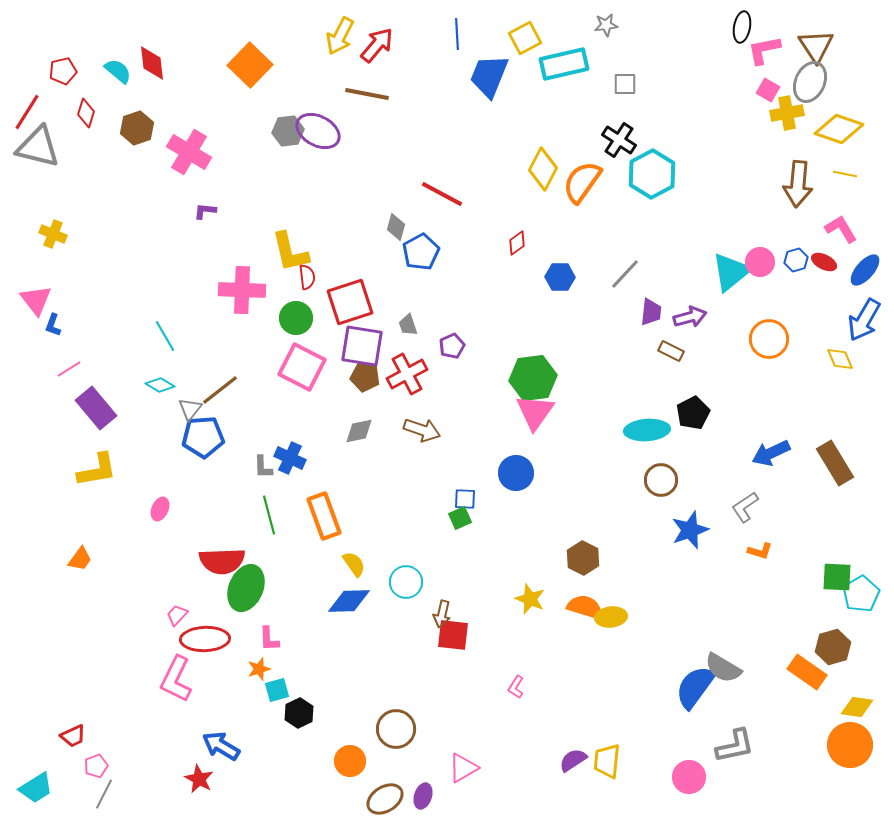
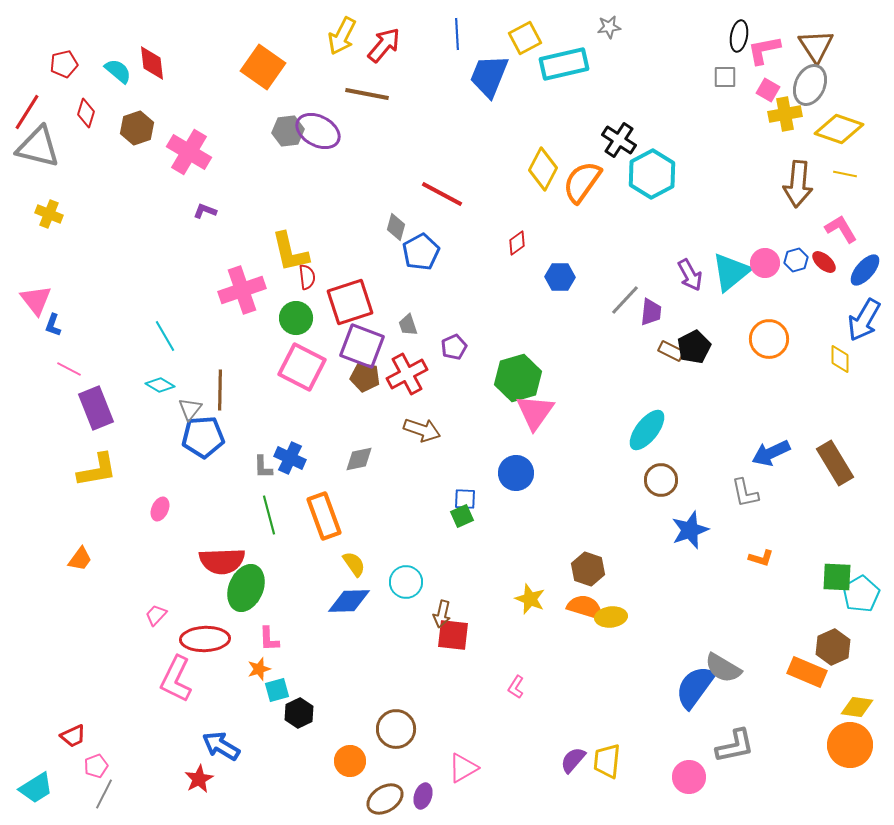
gray star at (606, 25): moved 3 px right, 2 px down
black ellipse at (742, 27): moved 3 px left, 9 px down
yellow arrow at (340, 36): moved 2 px right
red arrow at (377, 45): moved 7 px right
orange square at (250, 65): moved 13 px right, 2 px down; rotated 9 degrees counterclockwise
red pentagon at (63, 71): moved 1 px right, 7 px up
gray ellipse at (810, 82): moved 3 px down
gray square at (625, 84): moved 100 px right, 7 px up
yellow cross at (787, 113): moved 2 px left, 1 px down
purple L-shape at (205, 211): rotated 15 degrees clockwise
yellow cross at (53, 234): moved 4 px left, 20 px up
pink circle at (760, 262): moved 5 px right, 1 px down
red ellipse at (824, 262): rotated 15 degrees clockwise
gray line at (625, 274): moved 26 px down
pink cross at (242, 290): rotated 21 degrees counterclockwise
purple arrow at (690, 317): moved 42 px up; rotated 76 degrees clockwise
purple square at (362, 346): rotated 12 degrees clockwise
purple pentagon at (452, 346): moved 2 px right, 1 px down
yellow diamond at (840, 359): rotated 24 degrees clockwise
pink line at (69, 369): rotated 60 degrees clockwise
green hexagon at (533, 378): moved 15 px left; rotated 9 degrees counterclockwise
brown line at (220, 390): rotated 51 degrees counterclockwise
purple rectangle at (96, 408): rotated 18 degrees clockwise
black pentagon at (693, 413): moved 1 px right, 66 px up
cyan ellipse at (647, 430): rotated 48 degrees counterclockwise
gray diamond at (359, 431): moved 28 px down
gray L-shape at (745, 507): moved 14 px up; rotated 68 degrees counterclockwise
green square at (460, 518): moved 2 px right, 2 px up
orange L-shape at (760, 551): moved 1 px right, 7 px down
brown hexagon at (583, 558): moved 5 px right, 11 px down; rotated 8 degrees counterclockwise
pink trapezoid at (177, 615): moved 21 px left
brown hexagon at (833, 647): rotated 8 degrees counterclockwise
orange rectangle at (807, 672): rotated 12 degrees counterclockwise
purple semicircle at (573, 760): rotated 16 degrees counterclockwise
red star at (199, 779): rotated 16 degrees clockwise
